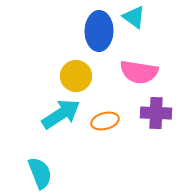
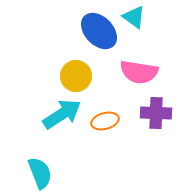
blue ellipse: rotated 45 degrees counterclockwise
cyan arrow: moved 1 px right
